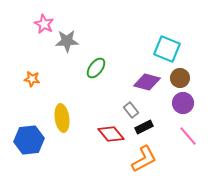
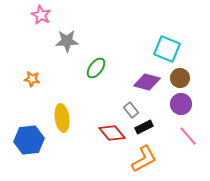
pink star: moved 3 px left, 9 px up
purple circle: moved 2 px left, 1 px down
red diamond: moved 1 px right, 1 px up
